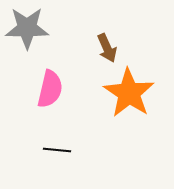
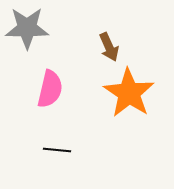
brown arrow: moved 2 px right, 1 px up
